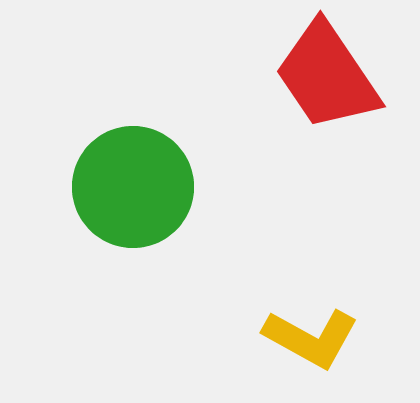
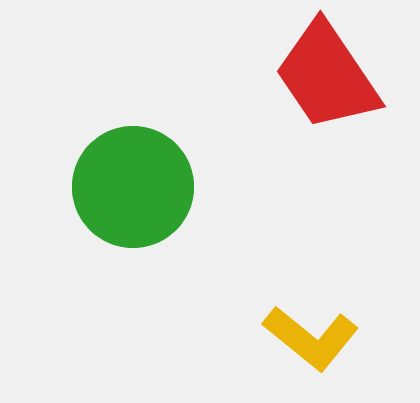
yellow L-shape: rotated 10 degrees clockwise
